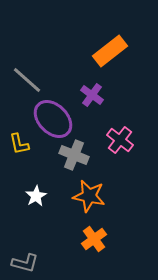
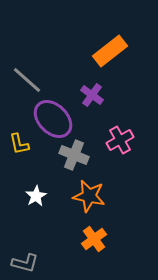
pink cross: rotated 24 degrees clockwise
